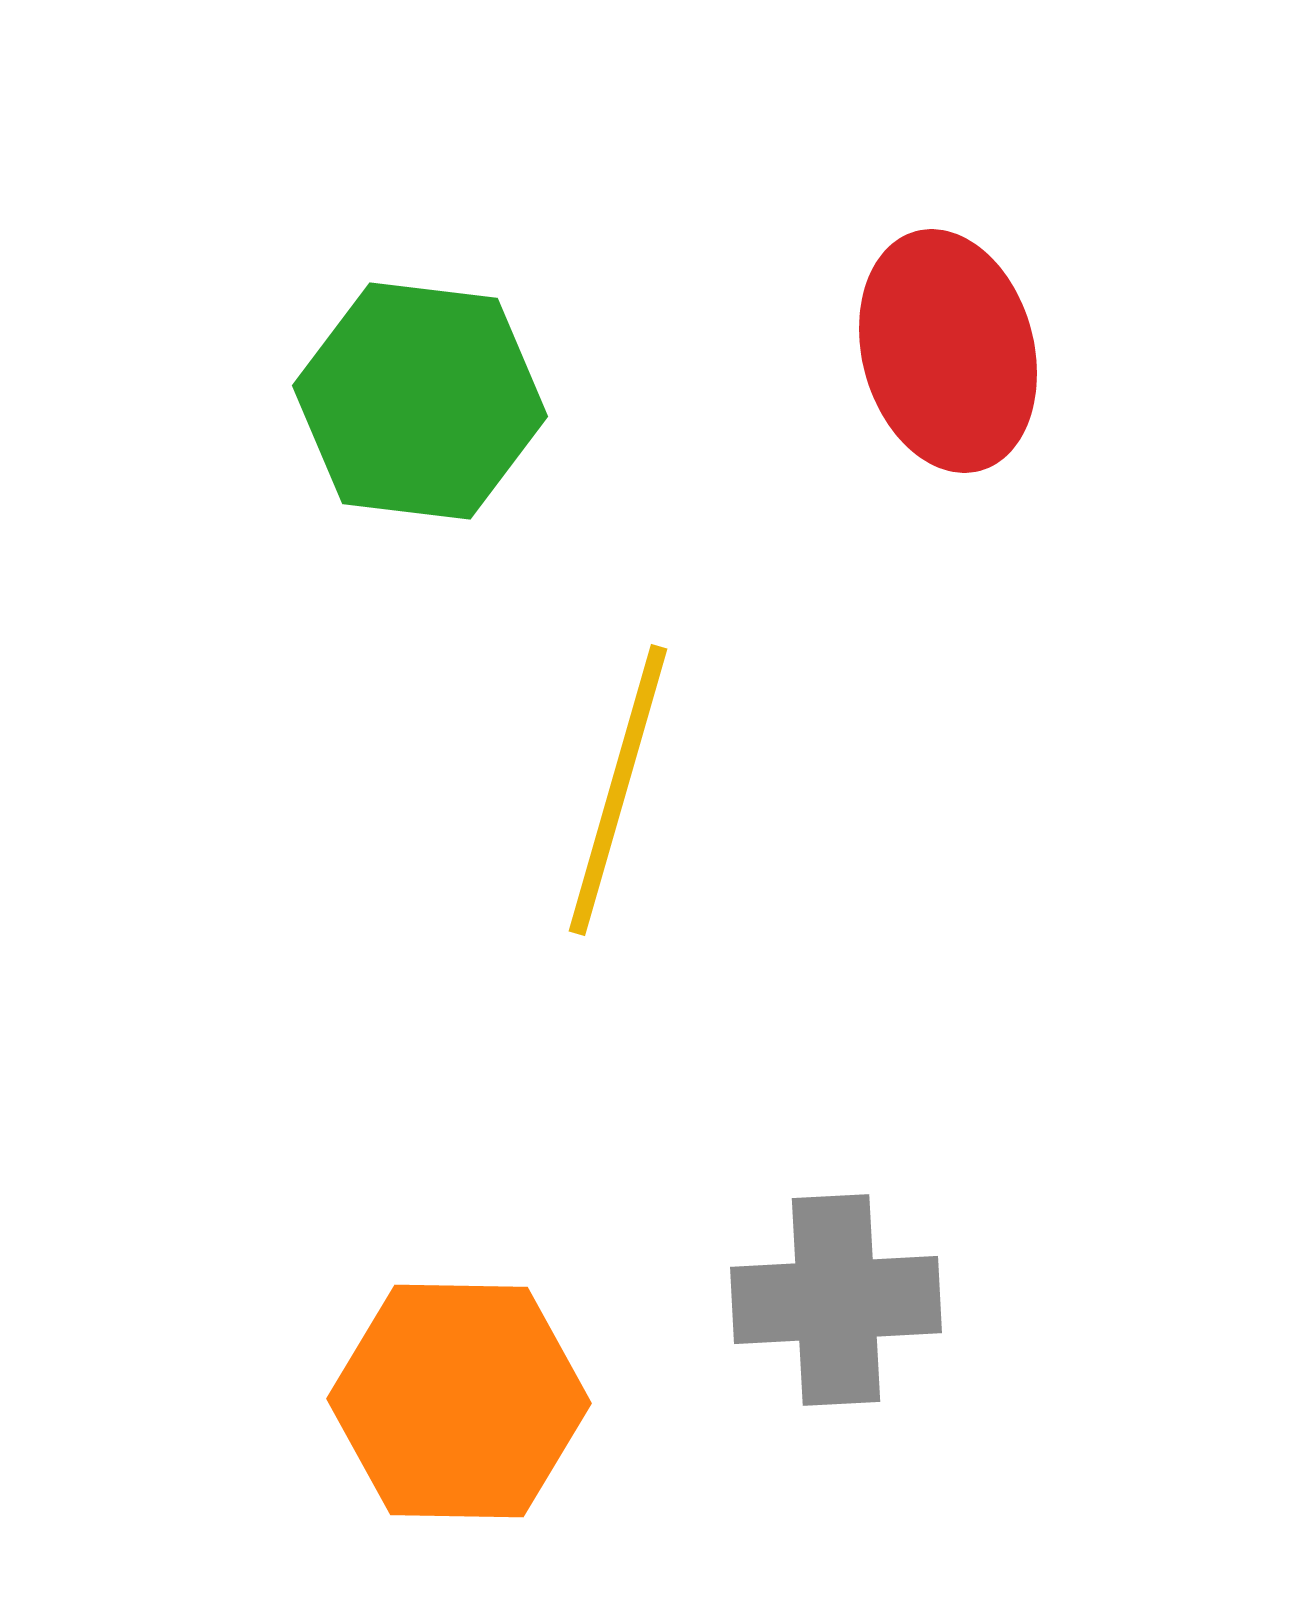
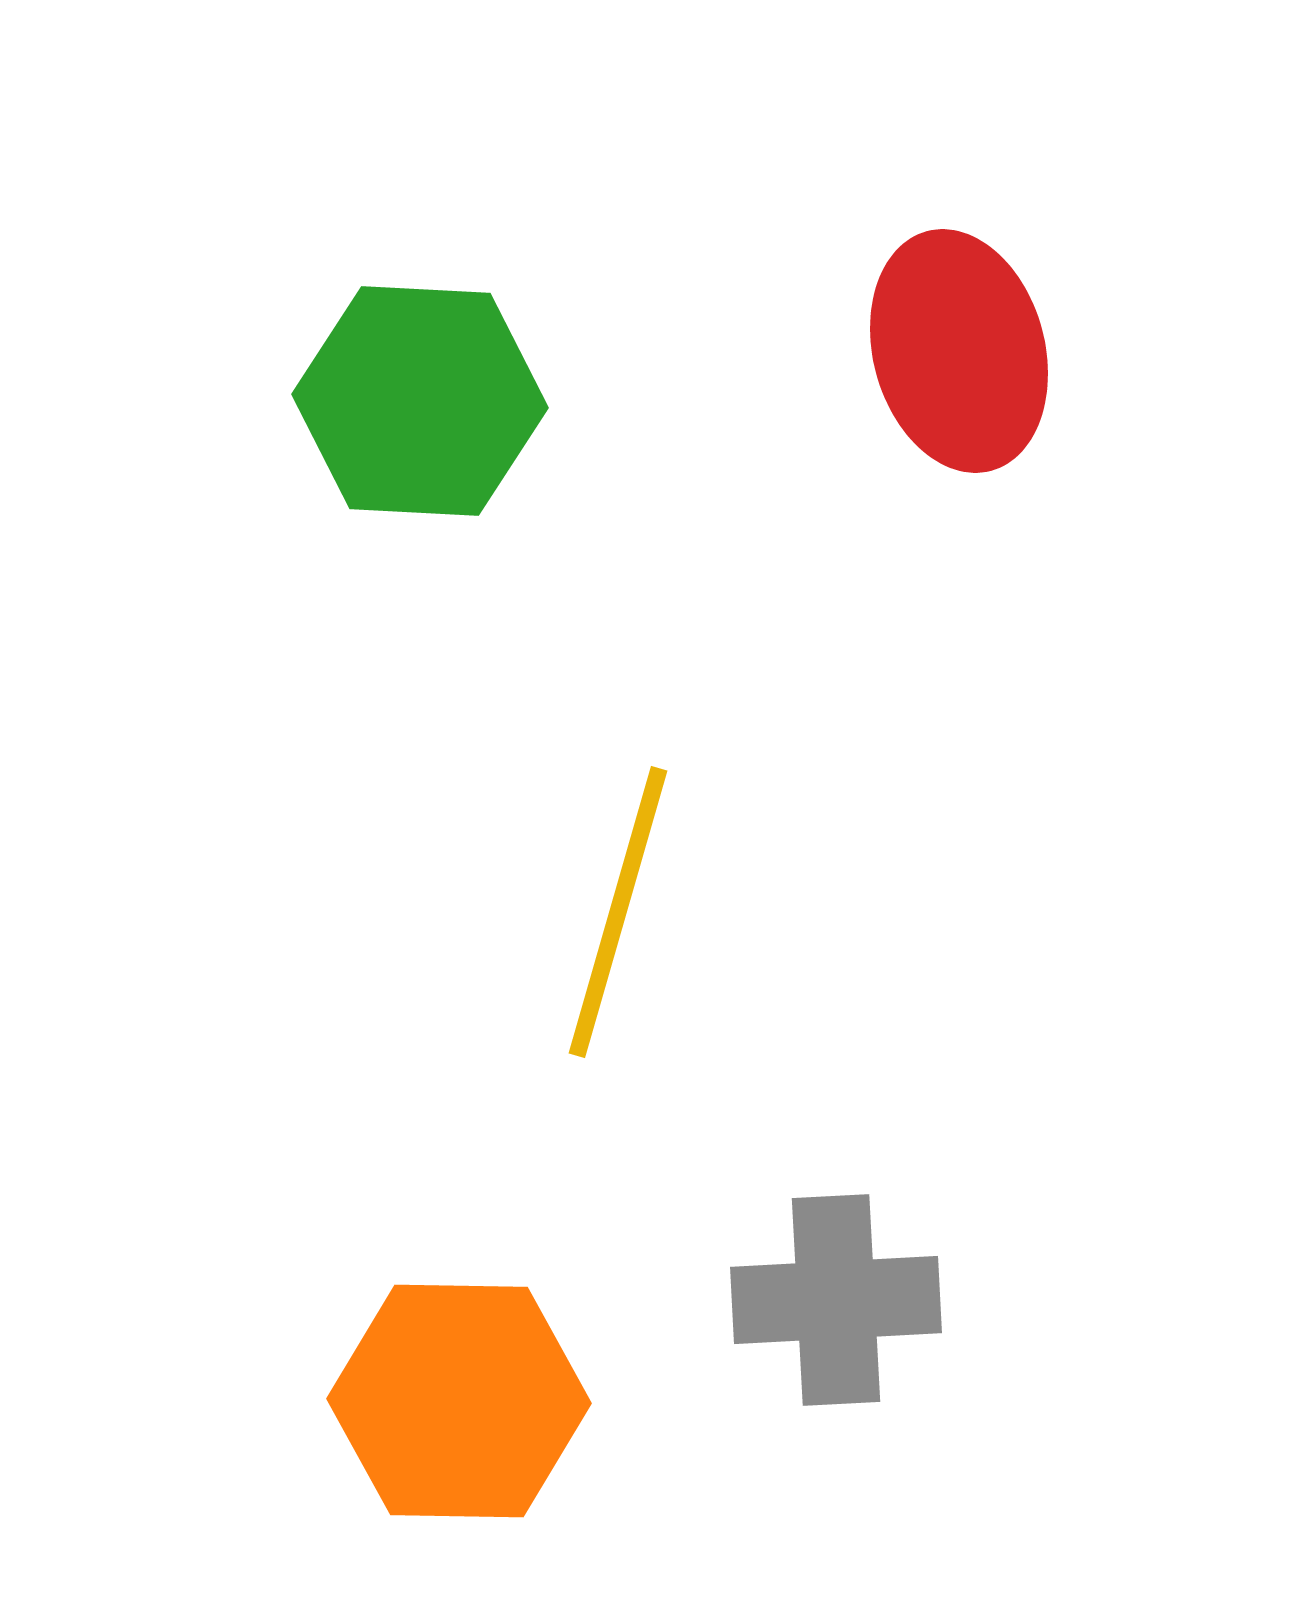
red ellipse: moved 11 px right
green hexagon: rotated 4 degrees counterclockwise
yellow line: moved 122 px down
